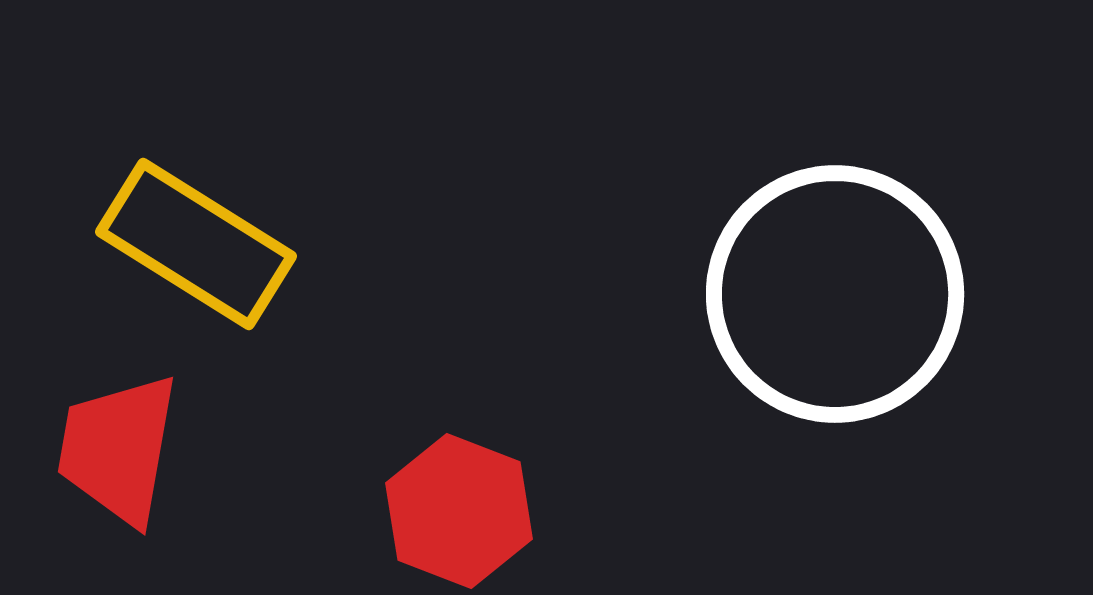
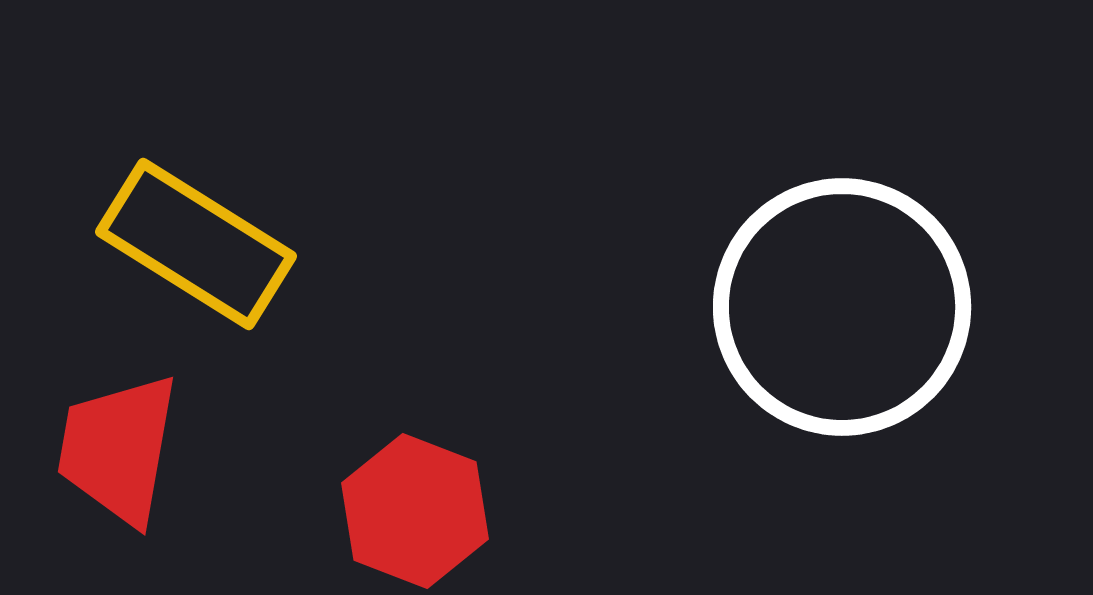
white circle: moved 7 px right, 13 px down
red hexagon: moved 44 px left
